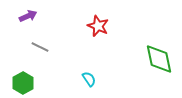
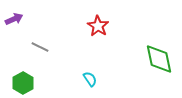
purple arrow: moved 14 px left, 3 px down
red star: rotated 10 degrees clockwise
cyan semicircle: moved 1 px right
